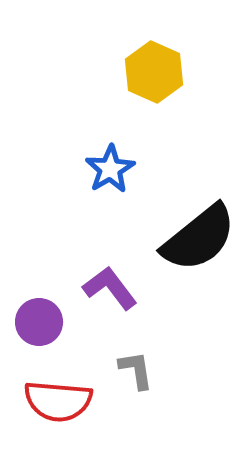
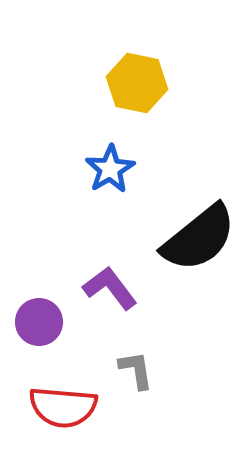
yellow hexagon: moved 17 px left, 11 px down; rotated 12 degrees counterclockwise
red semicircle: moved 5 px right, 6 px down
